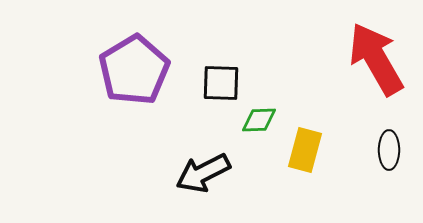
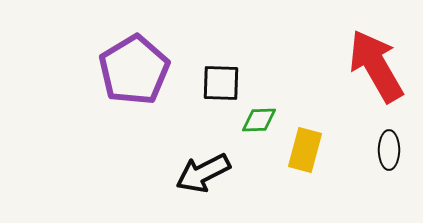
red arrow: moved 7 px down
